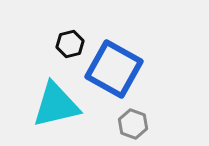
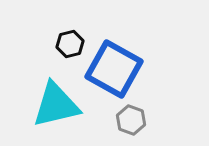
gray hexagon: moved 2 px left, 4 px up
